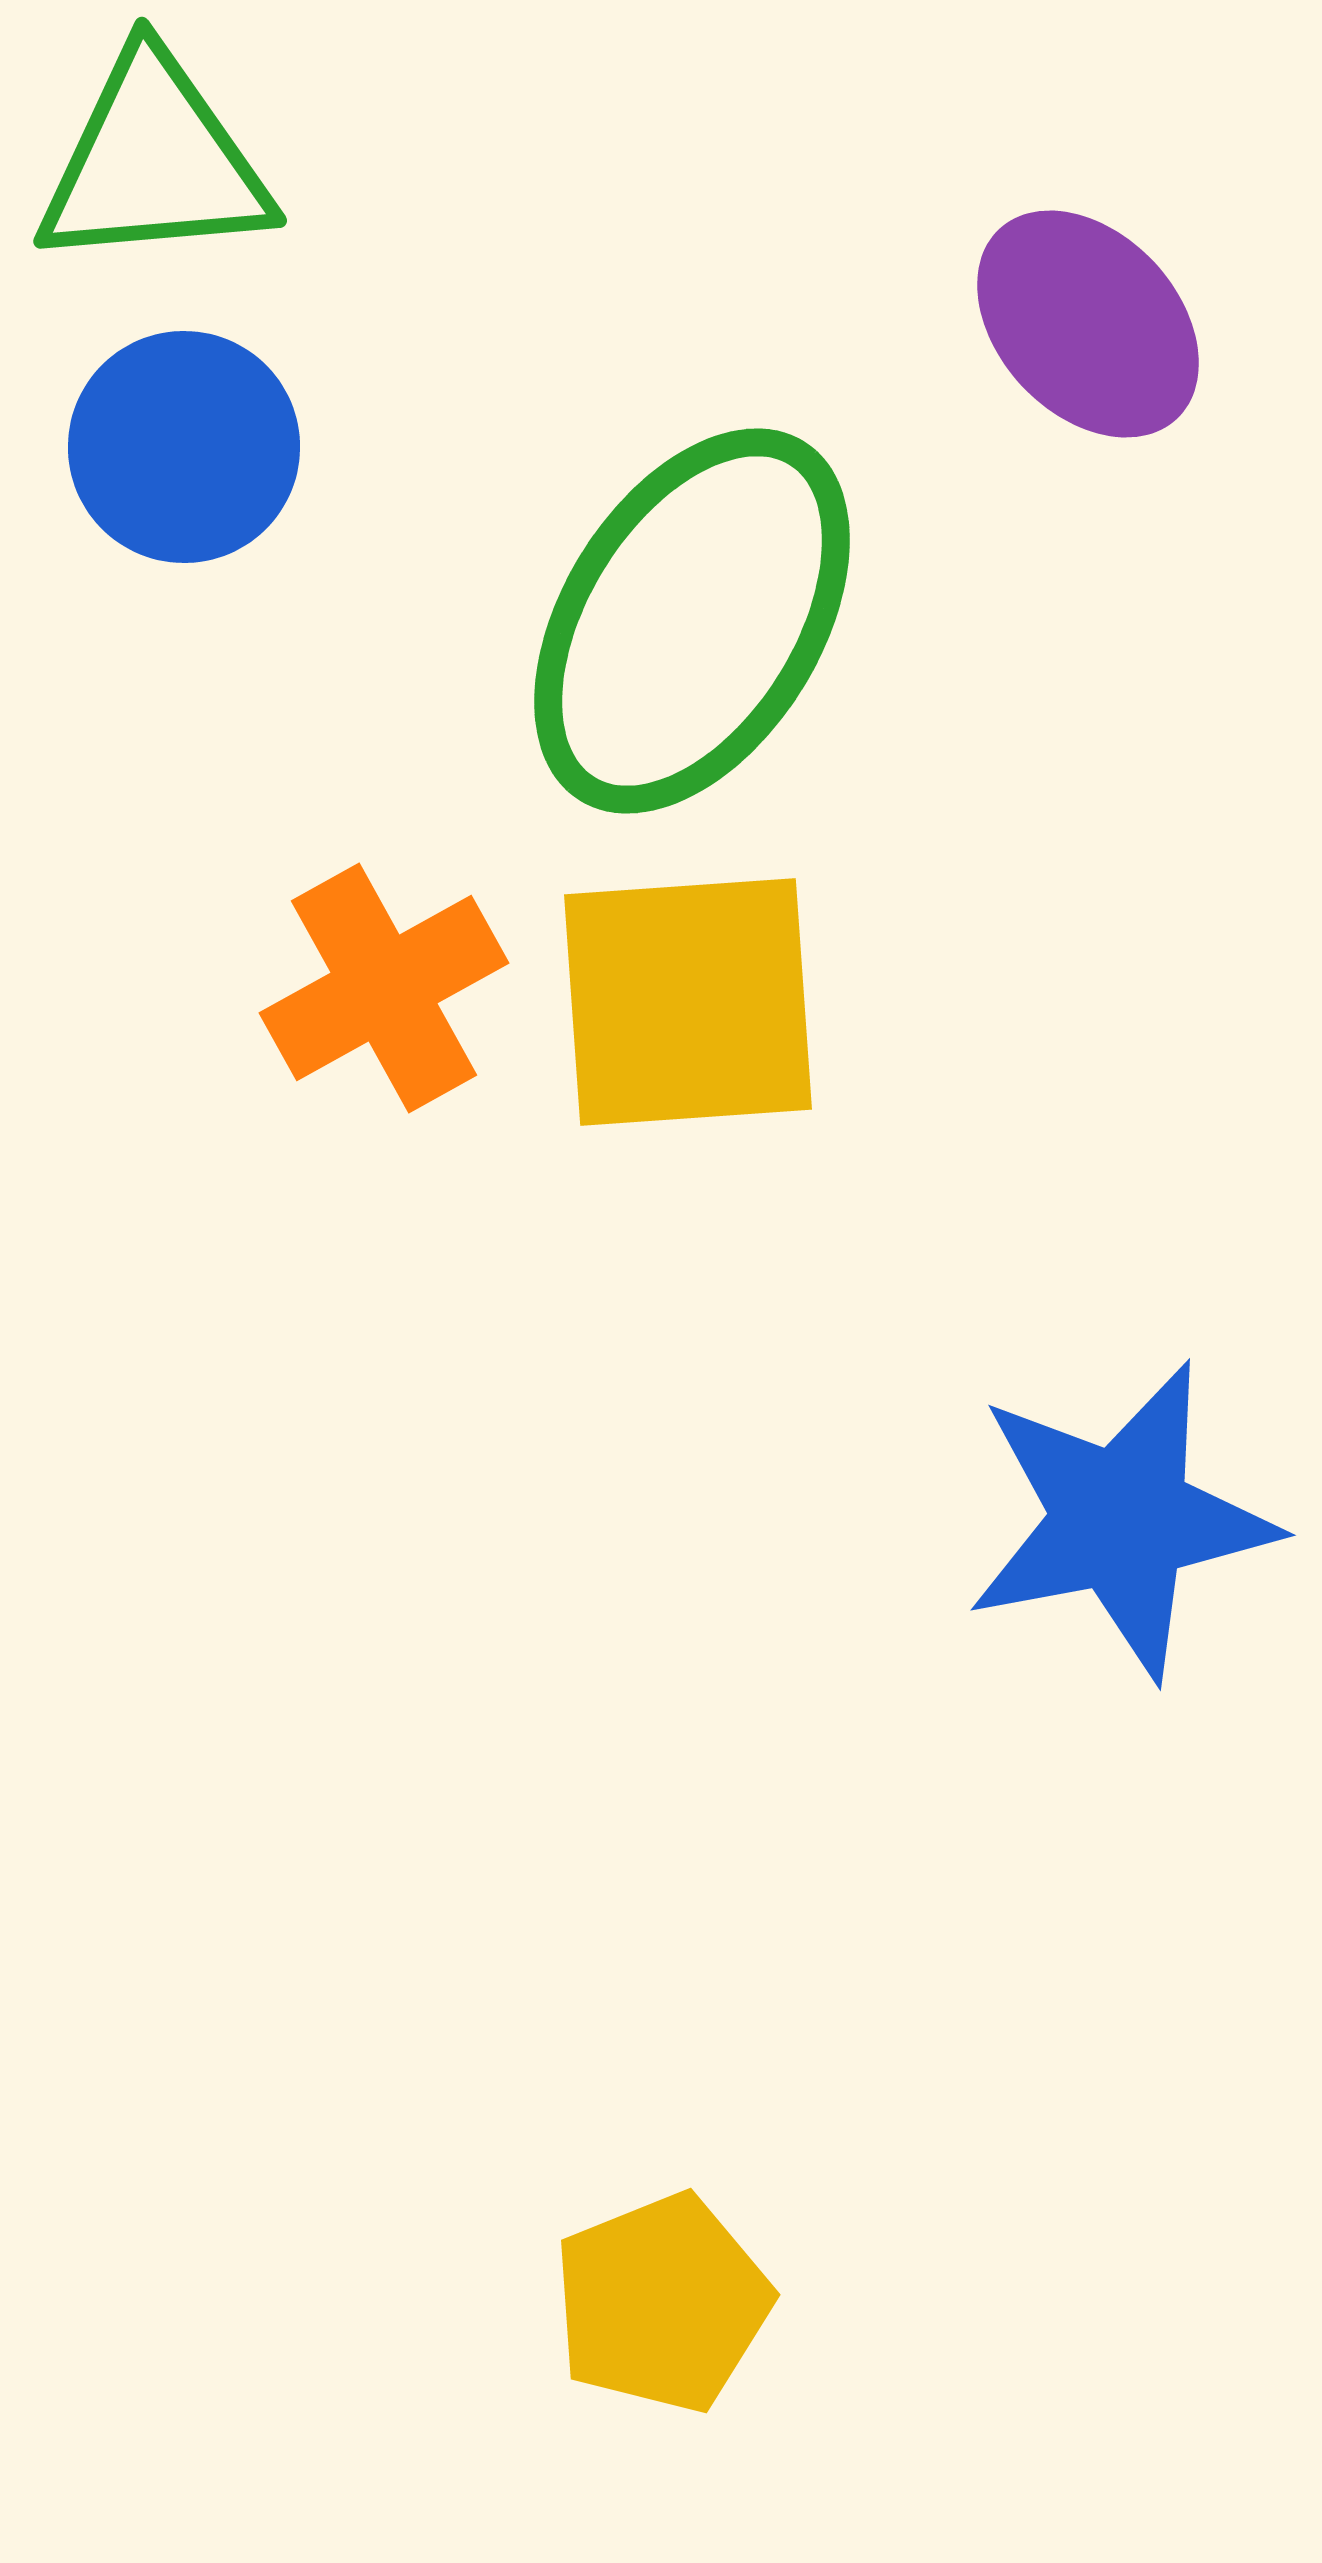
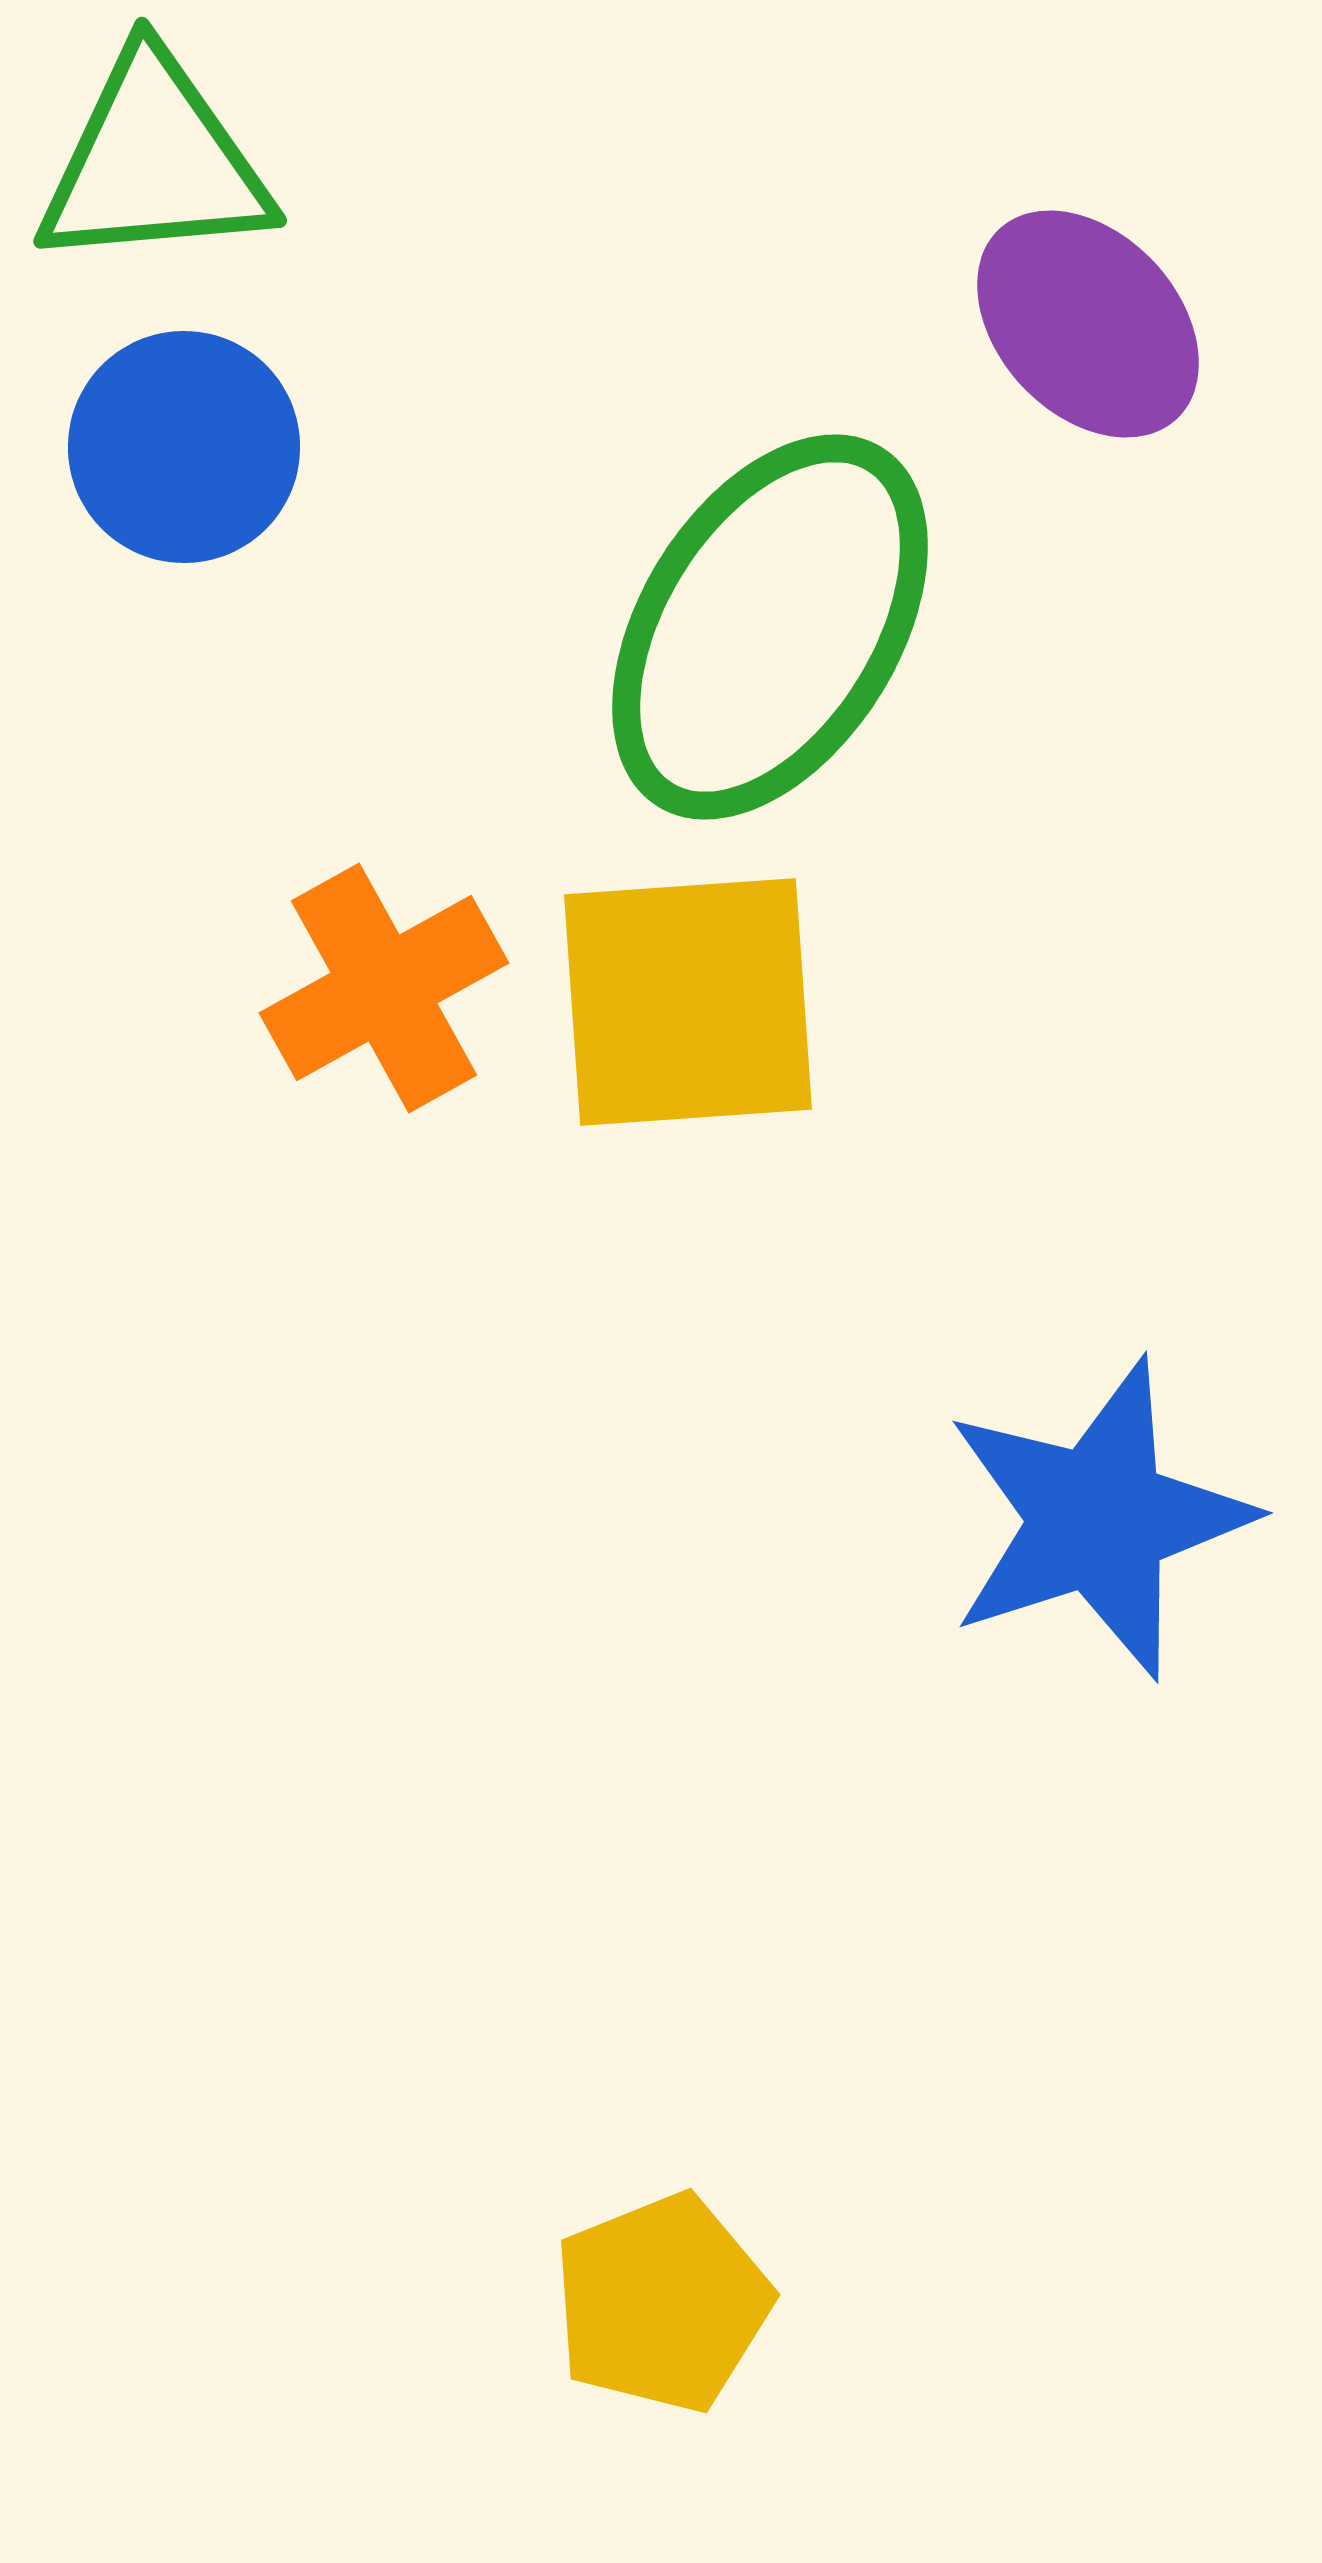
green ellipse: moved 78 px right, 6 px down
blue star: moved 23 px left, 1 px up; rotated 7 degrees counterclockwise
